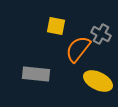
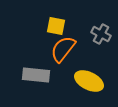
orange semicircle: moved 15 px left
gray rectangle: moved 1 px down
yellow ellipse: moved 9 px left
